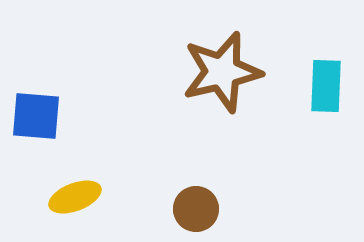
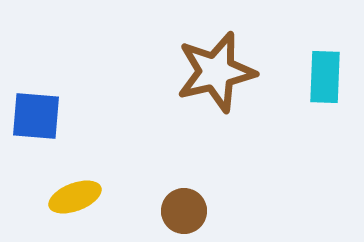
brown star: moved 6 px left
cyan rectangle: moved 1 px left, 9 px up
brown circle: moved 12 px left, 2 px down
